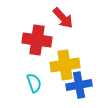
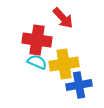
yellow cross: moved 1 px left, 1 px up
cyan semicircle: moved 3 px right, 21 px up; rotated 48 degrees counterclockwise
